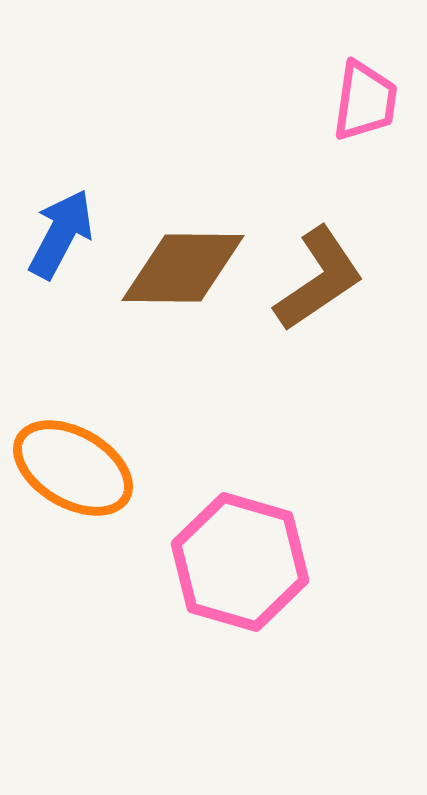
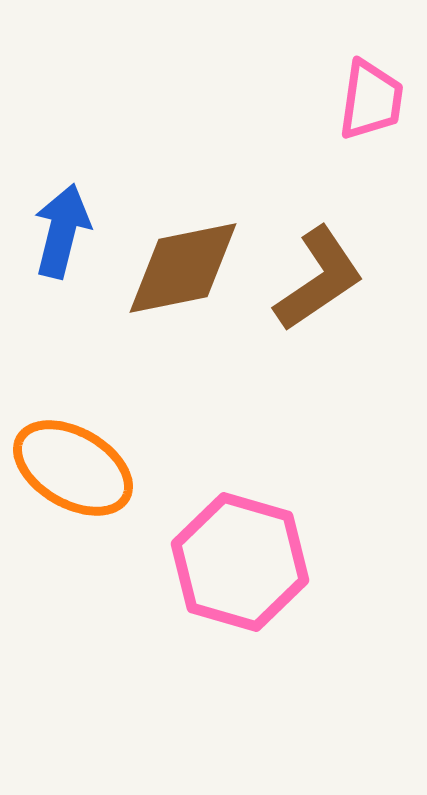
pink trapezoid: moved 6 px right, 1 px up
blue arrow: moved 1 px right, 3 px up; rotated 14 degrees counterclockwise
brown diamond: rotated 12 degrees counterclockwise
